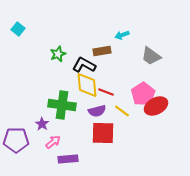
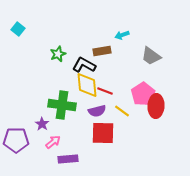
red line: moved 1 px left, 1 px up
red ellipse: rotated 60 degrees counterclockwise
